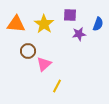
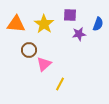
brown circle: moved 1 px right, 1 px up
yellow line: moved 3 px right, 2 px up
